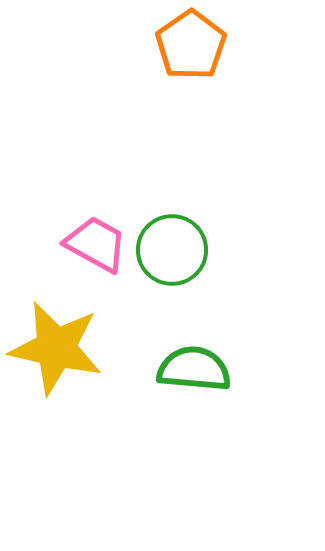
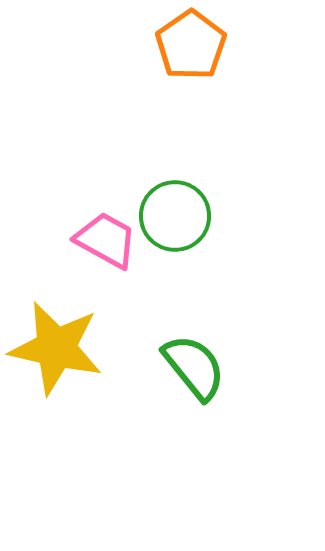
pink trapezoid: moved 10 px right, 4 px up
green circle: moved 3 px right, 34 px up
green semicircle: moved 2 px up; rotated 46 degrees clockwise
